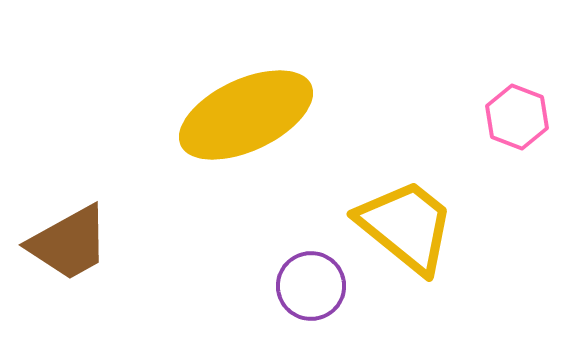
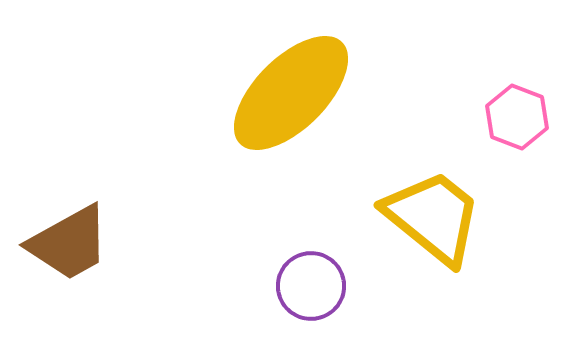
yellow ellipse: moved 45 px right, 22 px up; rotated 20 degrees counterclockwise
yellow trapezoid: moved 27 px right, 9 px up
